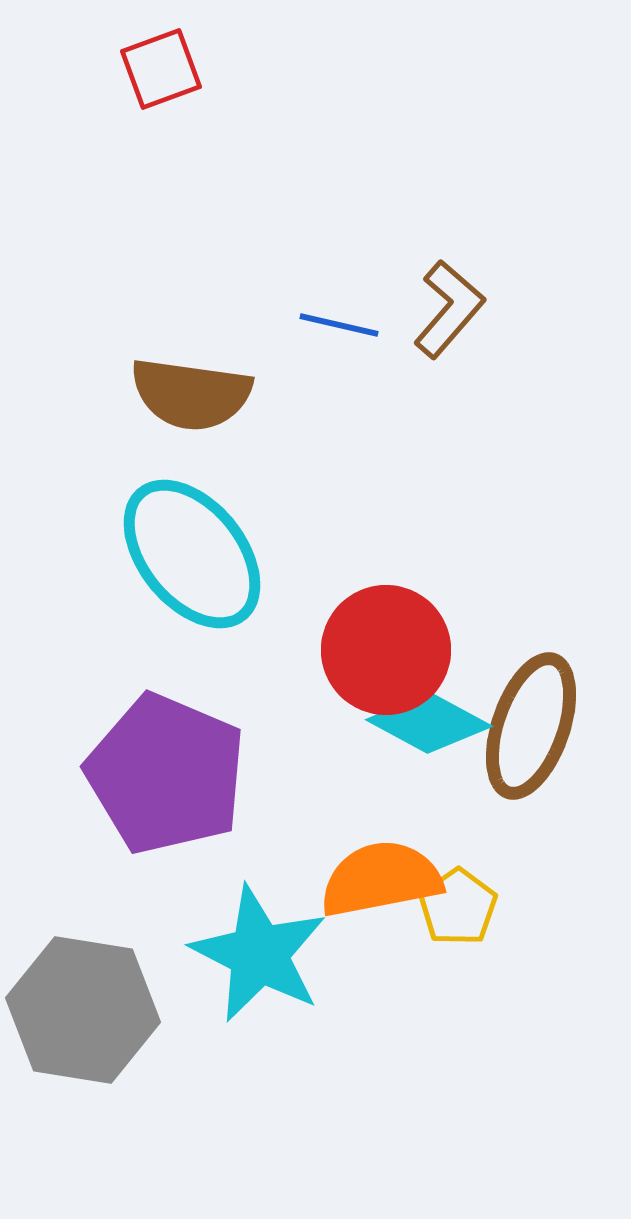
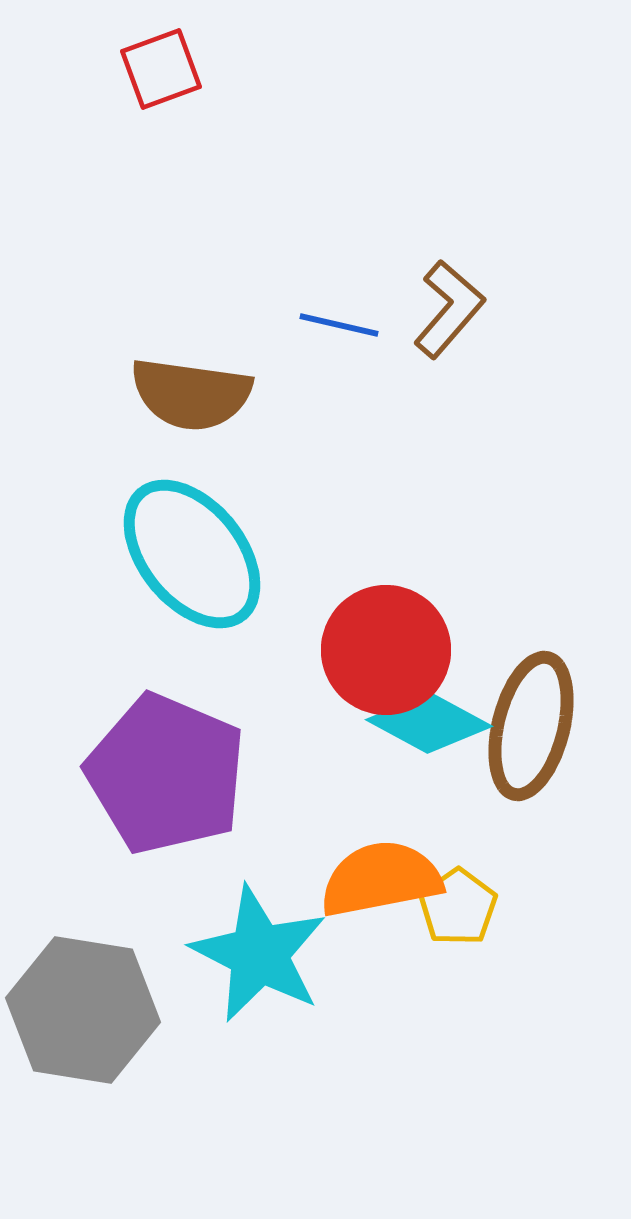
brown ellipse: rotated 5 degrees counterclockwise
